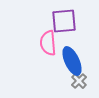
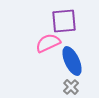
pink semicircle: rotated 70 degrees clockwise
gray cross: moved 8 px left, 6 px down
